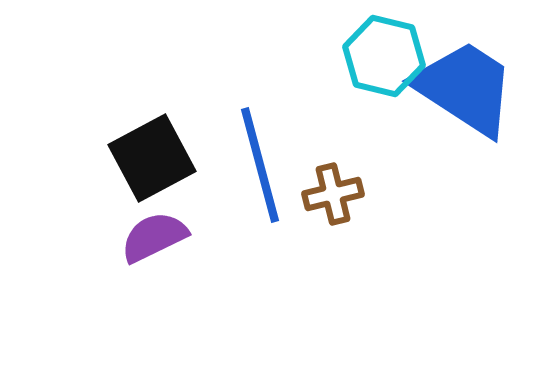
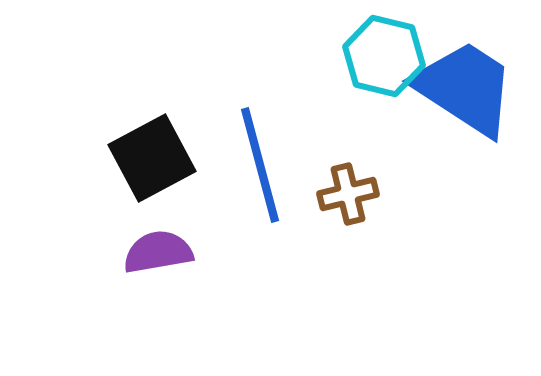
brown cross: moved 15 px right
purple semicircle: moved 4 px right, 15 px down; rotated 16 degrees clockwise
